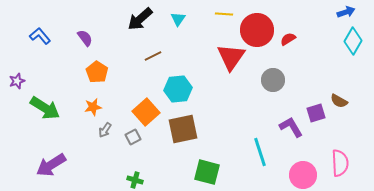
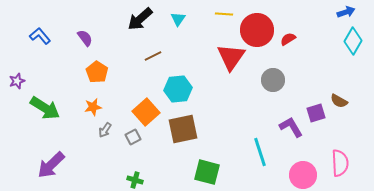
purple arrow: rotated 12 degrees counterclockwise
